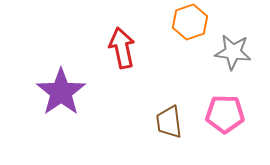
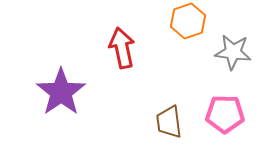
orange hexagon: moved 2 px left, 1 px up
